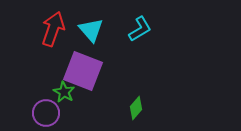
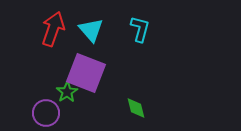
cyan L-shape: rotated 44 degrees counterclockwise
purple square: moved 3 px right, 2 px down
green star: moved 3 px right; rotated 10 degrees clockwise
green diamond: rotated 55 degrees counterclockwise
